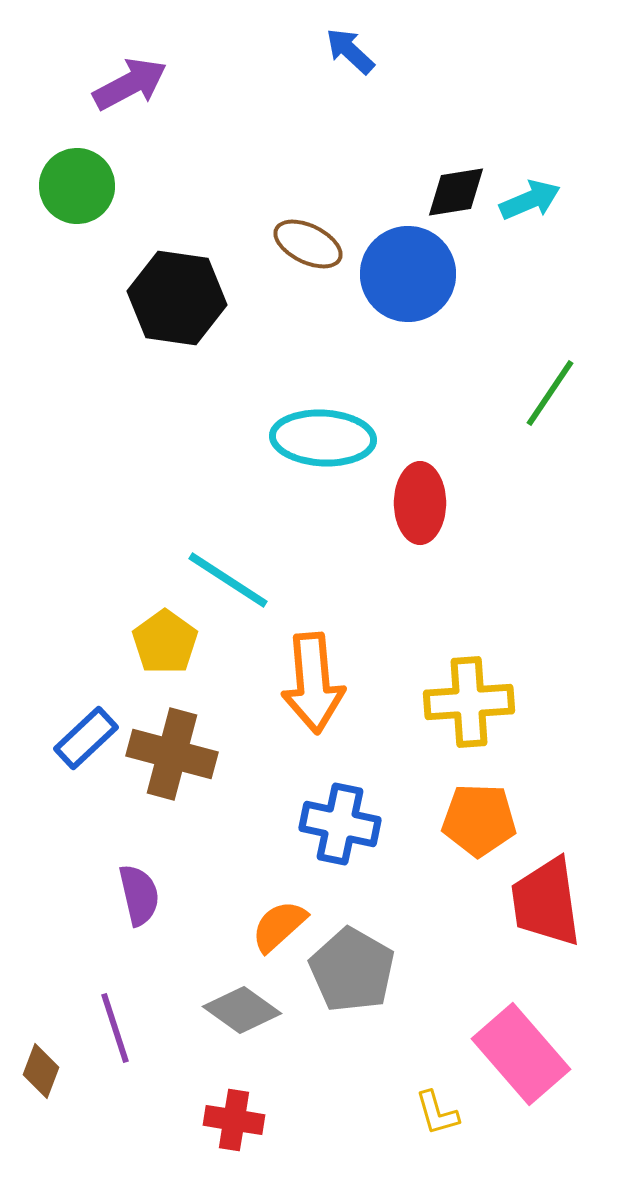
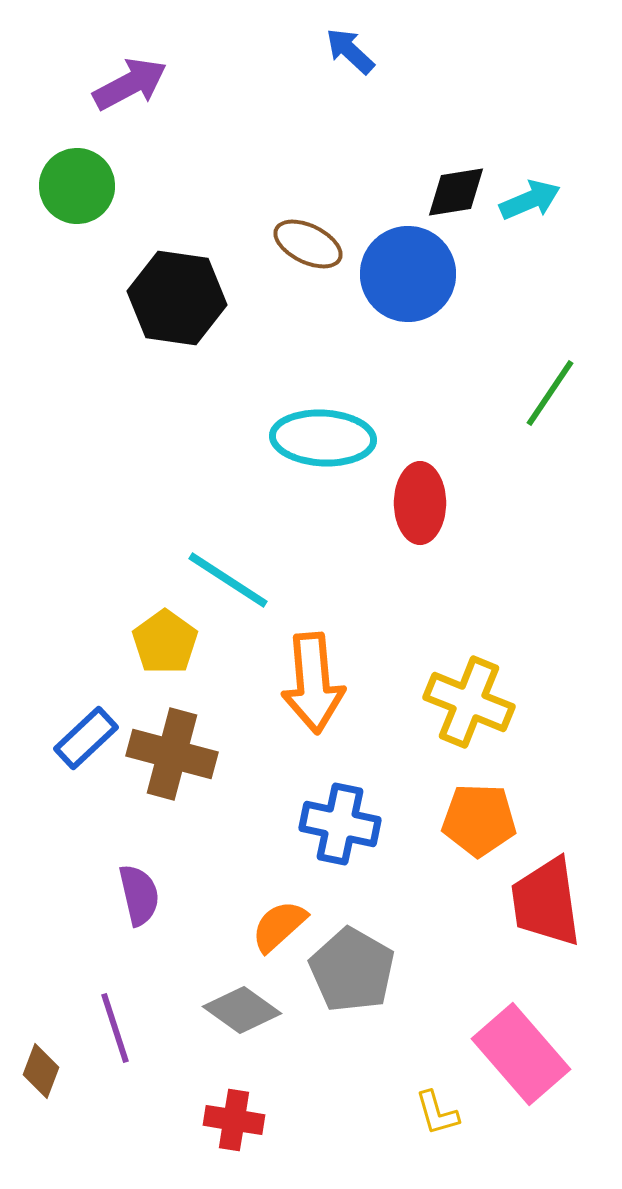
yellow cross: rotated 26 degrees clockwise
